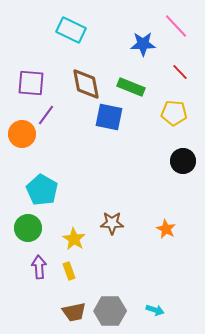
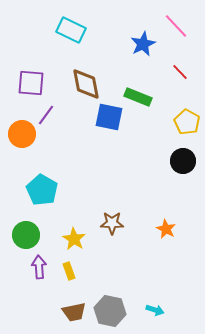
blue star: rotated 25 degrees counterclockwise
green rectangle: moved 7 px right, 10 px down
yellow pentagon: moved 13 px right, 9 px down; rotated 25 degrees clockwise
green circle: moved 2 px left, 7 px down
gray hexagon: rotated 12 degrees clockwise
